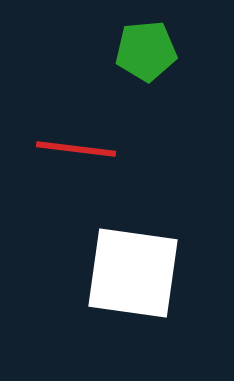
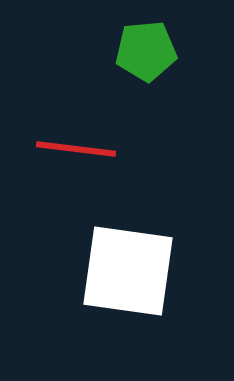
white square: moved 5 px left, 2 px up
